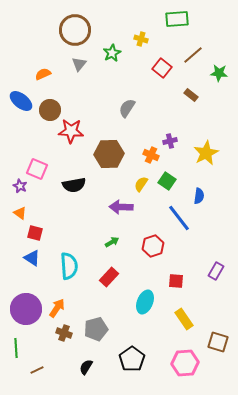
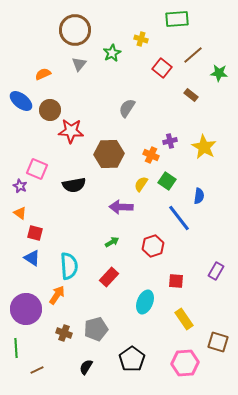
yellow star at (206, 153): moved 2 px left, 6 px up; rotated 15 degrees counterclockwise
orange arrow at (57, 308): moved 13 px up
